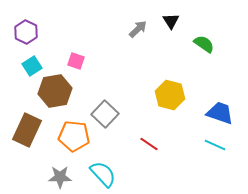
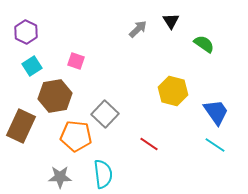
brown hexagon: moved 5 px down
yellow hexagon: moved 3 px right, 4 px up
blue trapezoid: moved 4 px left, 1 px up; rotated 36 degrees clockwise
brown rectangle: moved 6 px left, 4 px up
orange pentagon: moved 2 px right
cyan line: rotated 10 degrees clockwise
cyan semicircle: rotated 36 degrees clockwise
